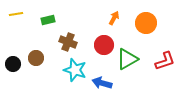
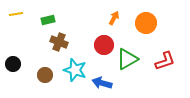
brown cross: moved 9 px left
brown circle: moved 9 px right, 17 px down
